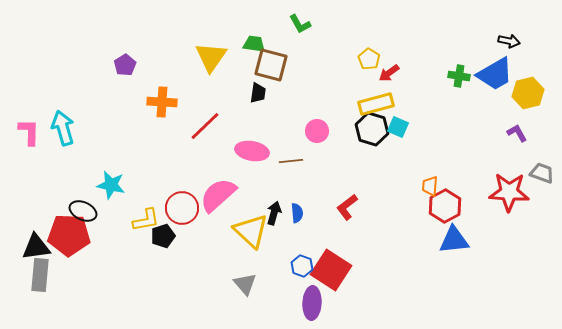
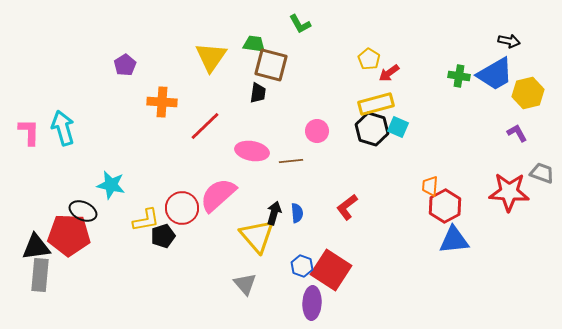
yellow triangle at (251, 231): moved 6 px right, 5 px down; rotated 6 degrees clockwise
